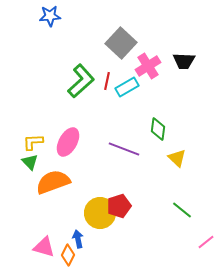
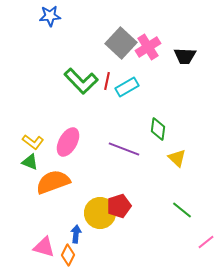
black trapezoid: moved 1 px right, 5 px up
pink cross: moved 19 px up
green L-shape: rotated 88 degrees clockwise
yellow L-shape: rotated 140 degrees counterclockwise
green triangle: rotated 24 degrees counterclockwise
blue arrow: moved 2 px left, 5 px up; rotated 18 degrees clockwise
